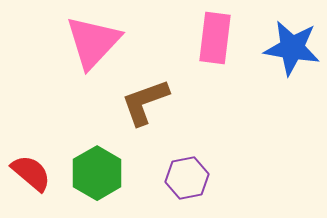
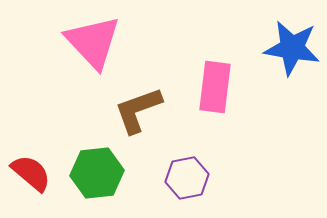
pink rectangle: moved 49 px down
pink triangle: rotated 26 degrees counterclockwise
brown L-shape: moved 7 px left, 8 px down
green hexagon: rotated 24 degrees clockwise
